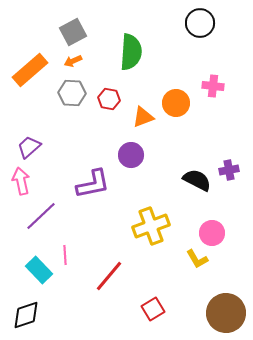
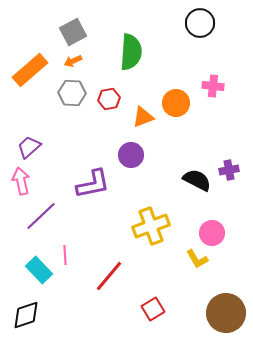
red hexagon: rotated 20 degrees counterclockwise
